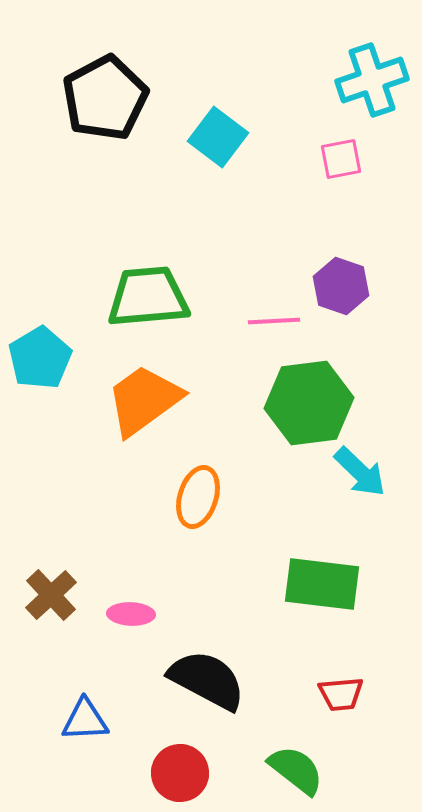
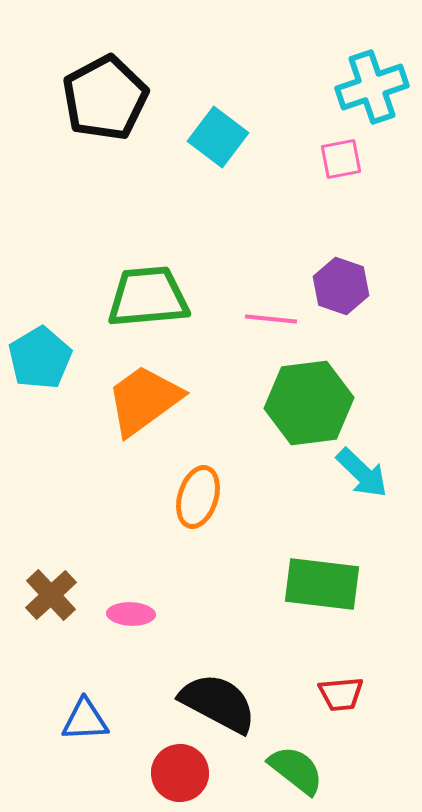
cyan cross: moved 7 px down
pink line: moved 3 px left, 2 px up; rotated 9 degrees clockwise
cyan arrow: moved 2 px right, 1 px down
black semicircle: moved 11 px right, 23 px down
